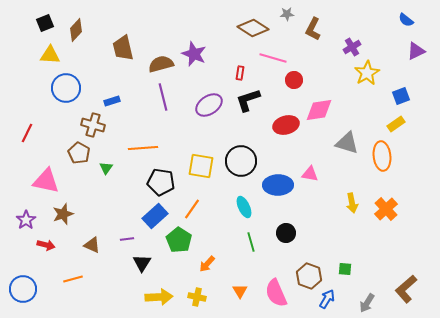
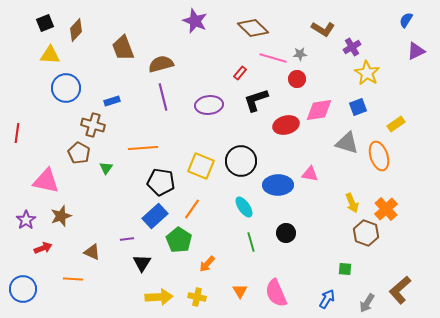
gray star at (287, 14): moved 13 px right, 40 px down
blue semicircle at (406, 20): rotated 84 degrees clockwise
brown diamond at (253, 28): rotated 12 degrees clockwise
brown L-shape at (313, 29): moved 10 px right; rotated 85 degrees counterclockwise
brown trapezoid at (123, 48): rotated 8 degrees counterclockwise
purple star at (194, 54): moved 1 px right, 33 px up
red rectangle at (240, 73): rotated 32 degrees clockwise
yellow star at (367, 73): rotated 10 degrees counterclockwise
red circle at (294, 80): moved 3 px right, 1 px up
blue square at (401, 96): moved 43 px left, 11 px down
black L-shape at (248, 100): moved 8 px right
purple ellipse at (209, 105): rotated 28 degrees clockwise
red line at (27, 133): moved 10 px left; rotated 18 degrees counterclockwise
orange ellipse at (382, 156): moved 3 px left; rotated 12 degrees counterclockwise
yellow square at (201, 166): rotated 12 degrees clockwise
yellow arrow at (352, 203): rotated 12 degrees counterclockwise
cyan ellipse at (244, 207): rotated 10 degrees counterclockwise
brown star at (63, 214): moved 2 px left, 2 px down
red arrow at (46, 245): moved 3 px left, 3 px down; rotated 36 degrees counterclockwise
brown triangle at (92, 245): moved 7 px down
brown hexagon at (309, 276): moved 57 px right, 43 px up
orange line at (73, 279): rotated 18 degrees clockwise
brown L-shape at (406, 289): moved 6 px left, 1 px down
